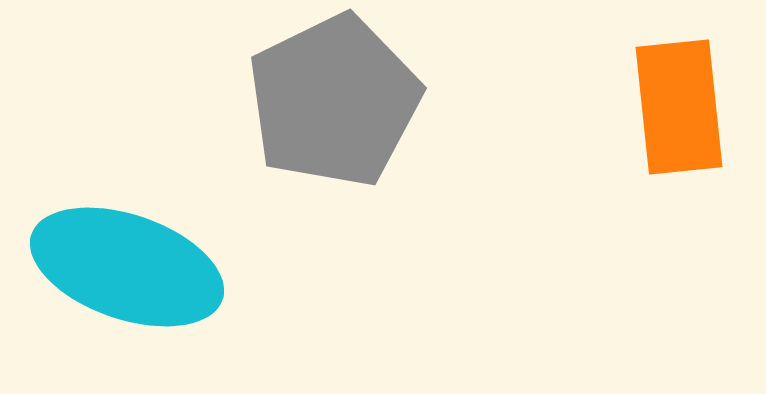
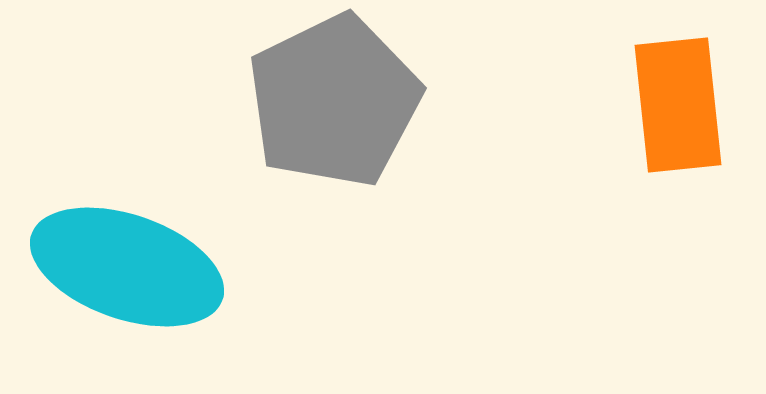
orange rectangle: moved 1 px left, 2 px up
